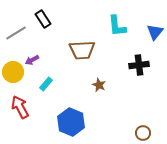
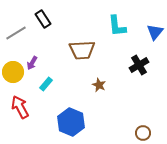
purple arrow: moved 3 px down; rotated 32 degrees counterclockwise
black cross: rotated 24 degrees counterclockwise
